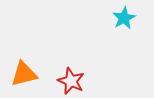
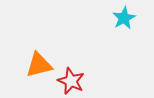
orange triangle: moved 15 px right, 9 px up
